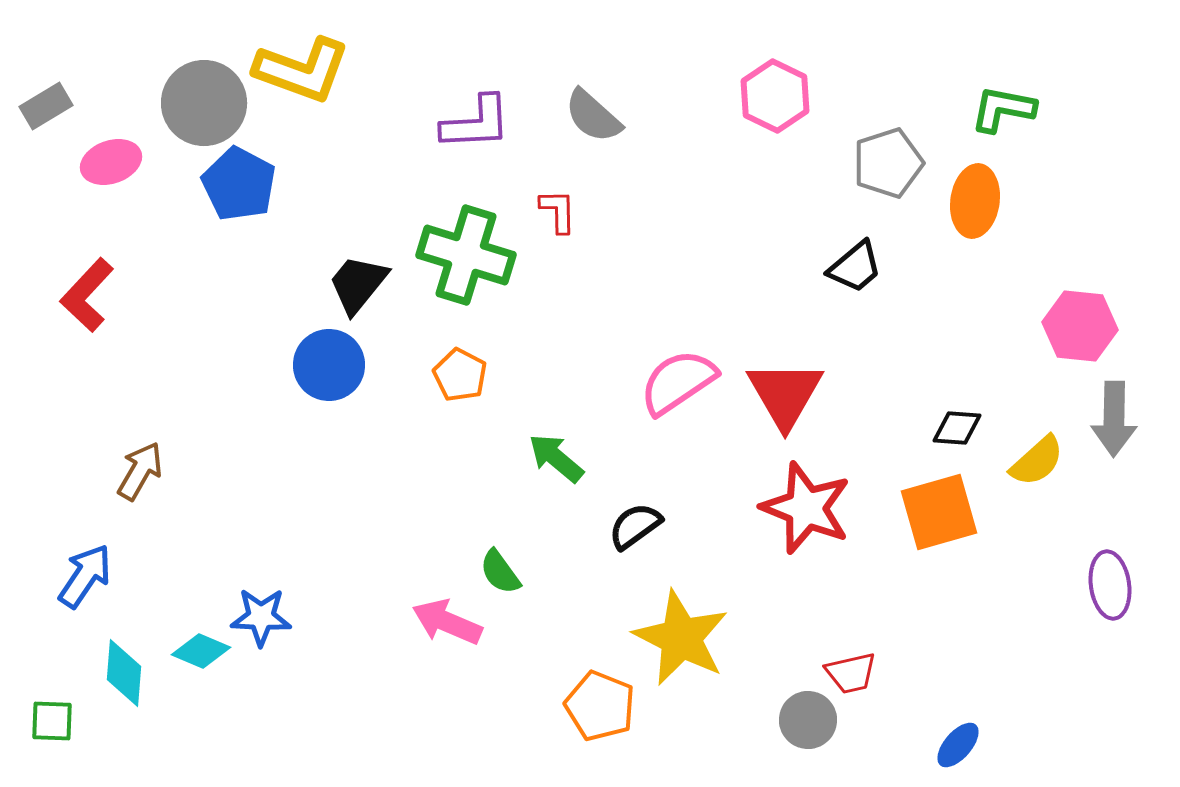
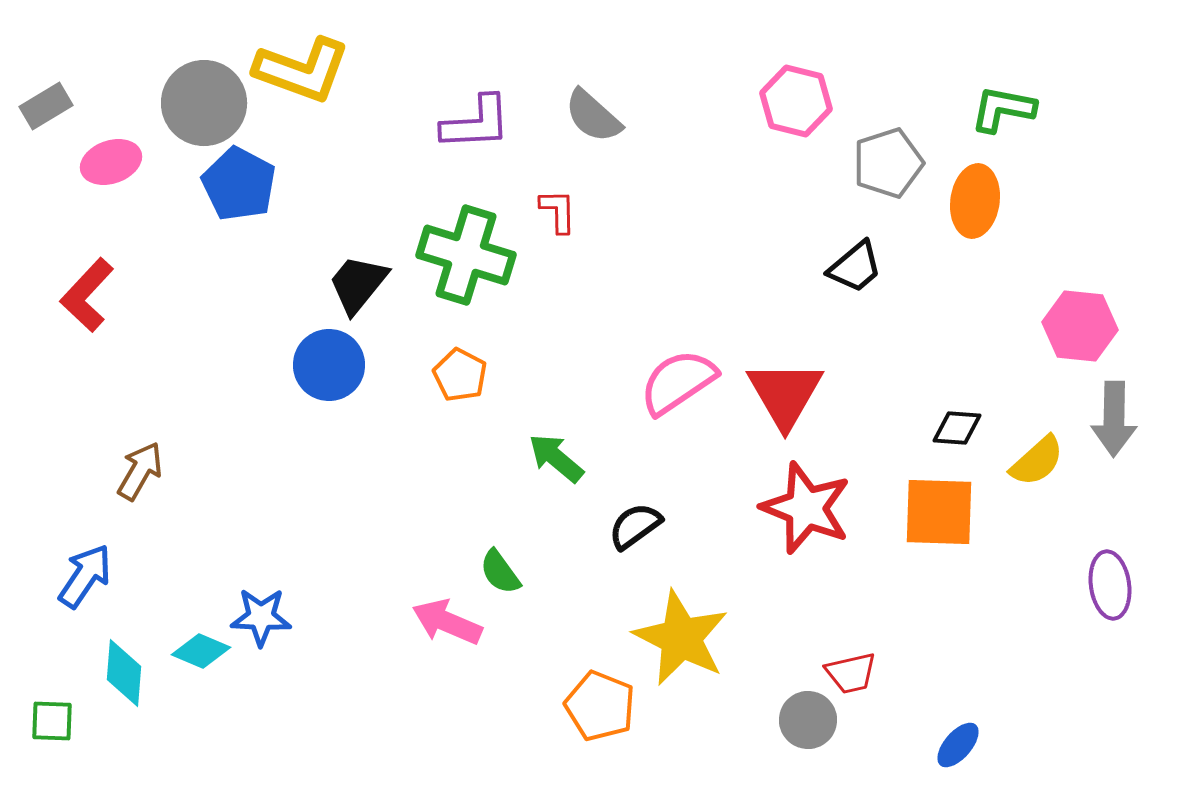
pink hexagon at (775, 96): moved 21 px right, 5 px down; rotated 12 degrees counterclockwise
orange square at (939, 512): rotated 18 degrees clockwise
